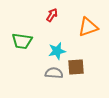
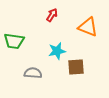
orange triangle: rotated 40 degrees clockwise
green trapezoid: moved 8 px left
gray semicircle: moved 21 px left
